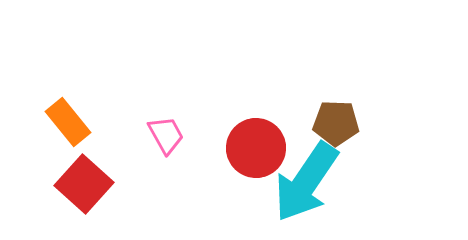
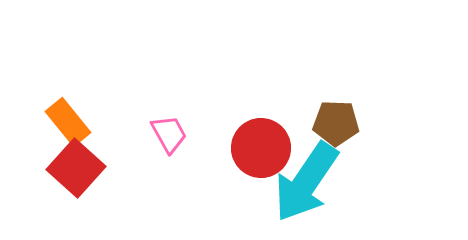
pink trapezoid: moved 3 px right, 1 px up
red circle: moved 5 px right
red square: moved 8 px left, 16 px up
